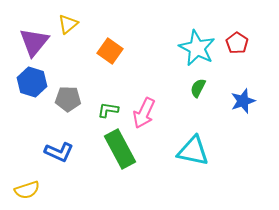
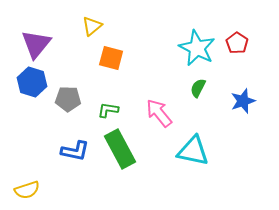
yellow triangle: moved 24 px right, 2 px down
purple triangle: moved 2 px right, 2 px down
orange square: moved 1 px right, 7 px down; rotated 20 degrees counterclockwise
pink arrow: moved 15 px right; rotated 116 degrees clockwise
blue L-shape: moved 16 px right, 1 px up; rotated 12 degrees counterclockwise
